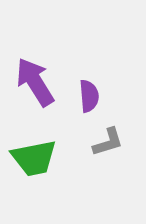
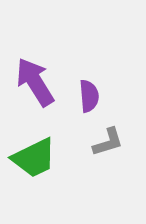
green trapezoid: rotated 15 degrees counterclockwise
